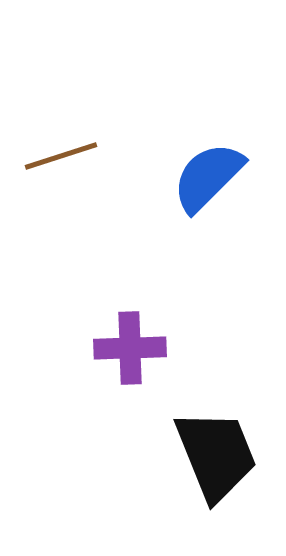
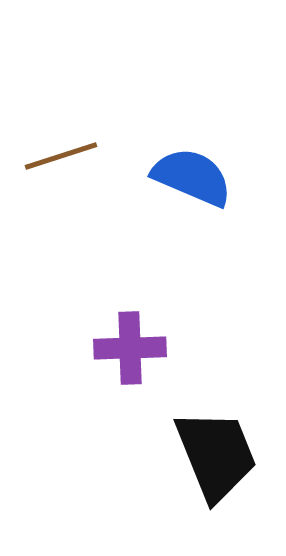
blue semicircle: moved 16 px left; rotated 68 degrees clockwise
